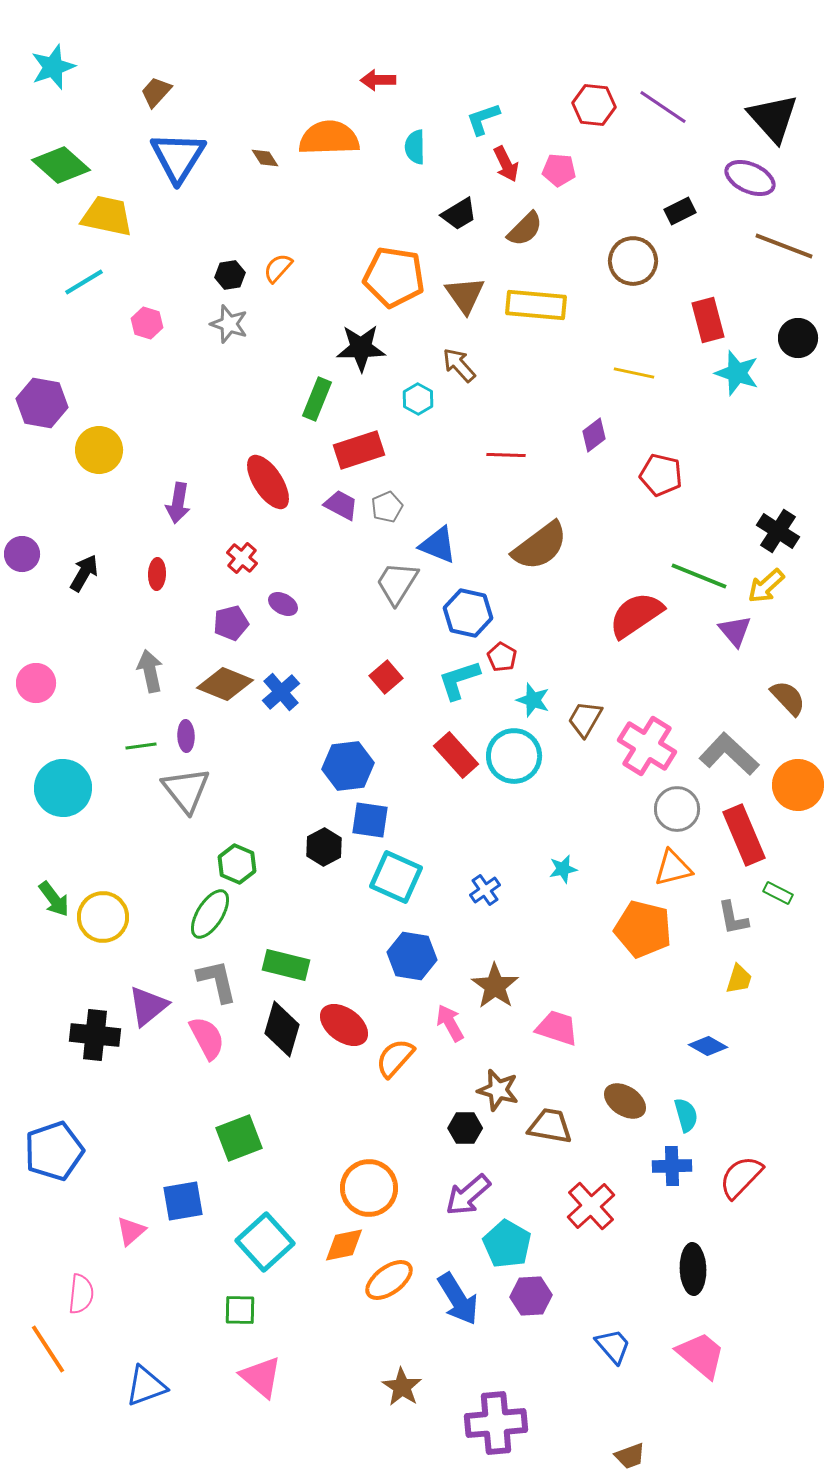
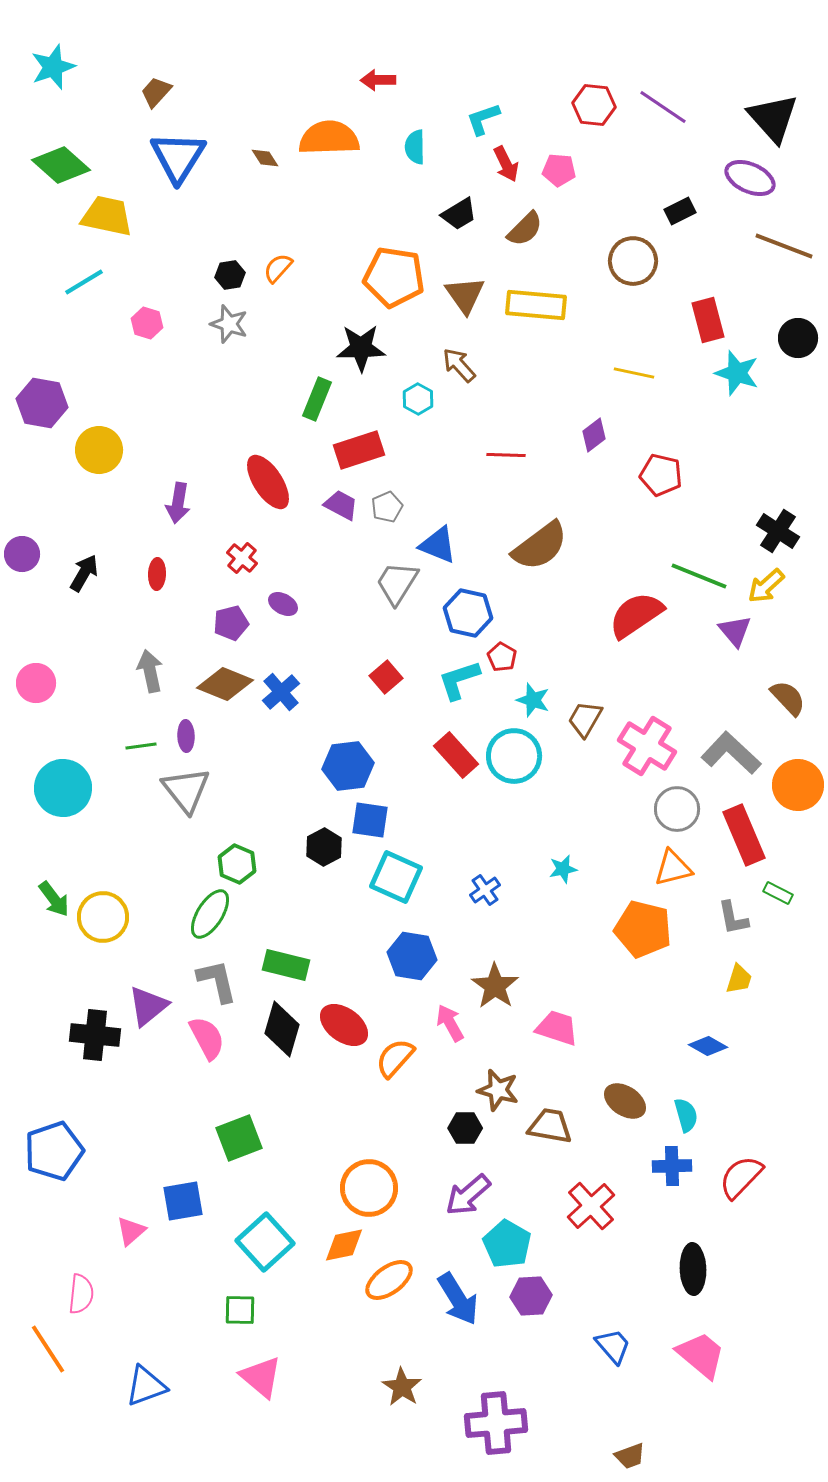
gray L-shape at (729, 754): moved 2 px right, 1 px up
